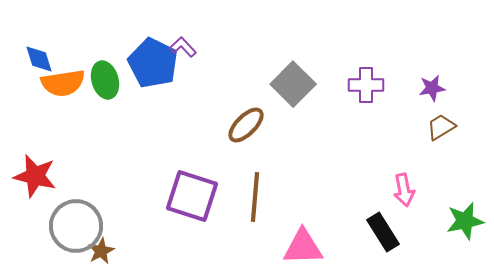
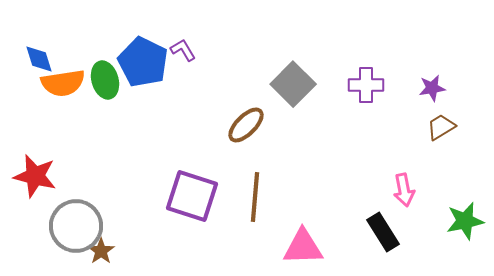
purple L-shape: moved 3 px down; rotated 12 degrees clockwise
blue pentagon: moved 10 px left, 1 px up
brown star: rotated 8 degrees counterclockwise
